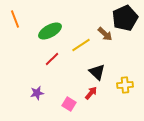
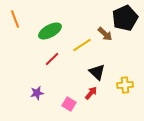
yellow line: moved 1 px right
